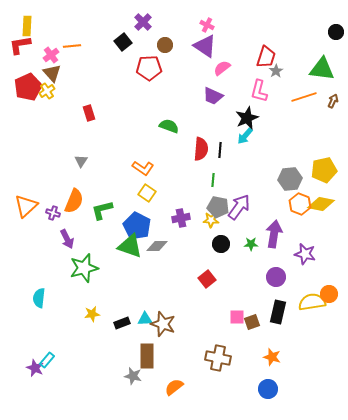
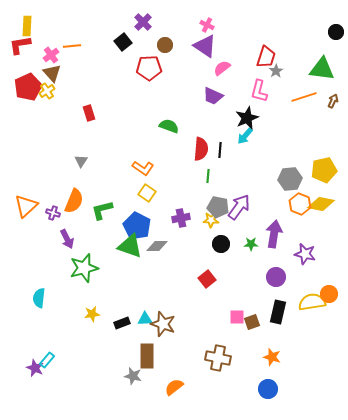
green line at (213, 180): moved 5 px left, 4 px up
